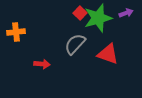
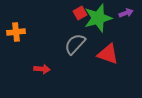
red square: rotated 16 degrees clockwise
red arrow: moved 5 px down
